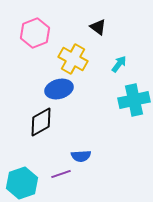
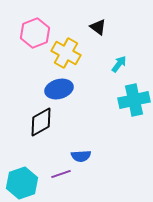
yellow cross: moved 7 px left, 6 px up
